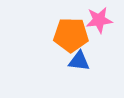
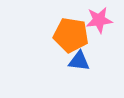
orange pentagon: rotated 8 degrees clockwise
